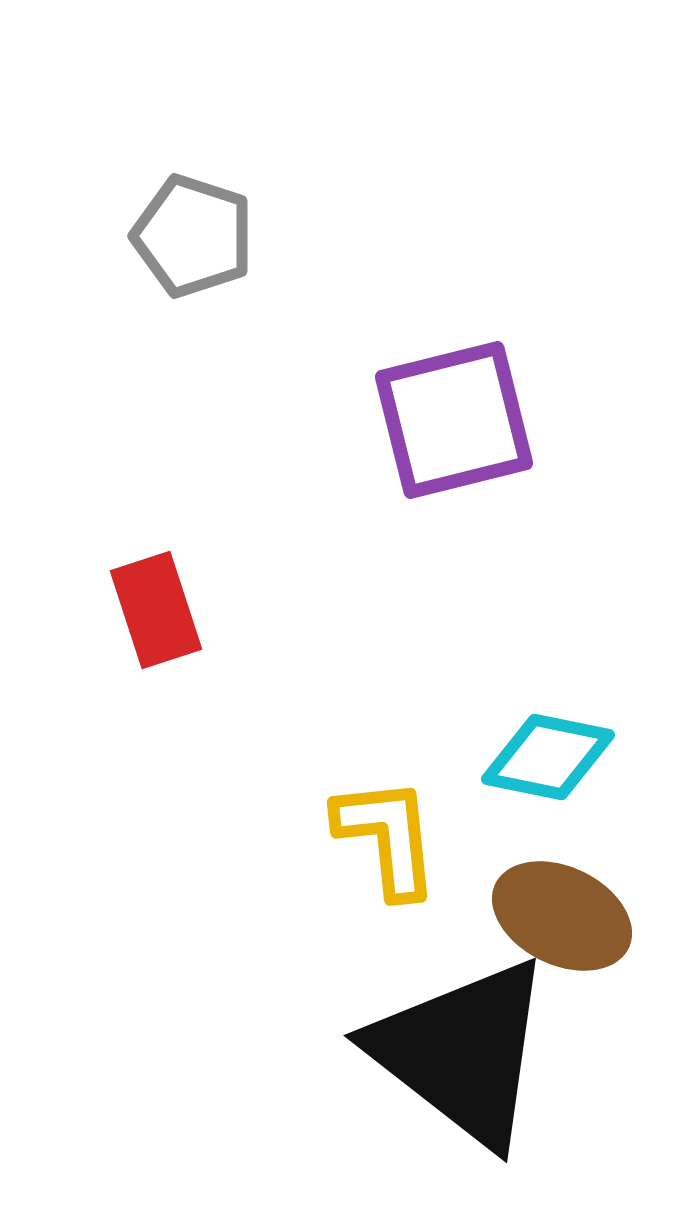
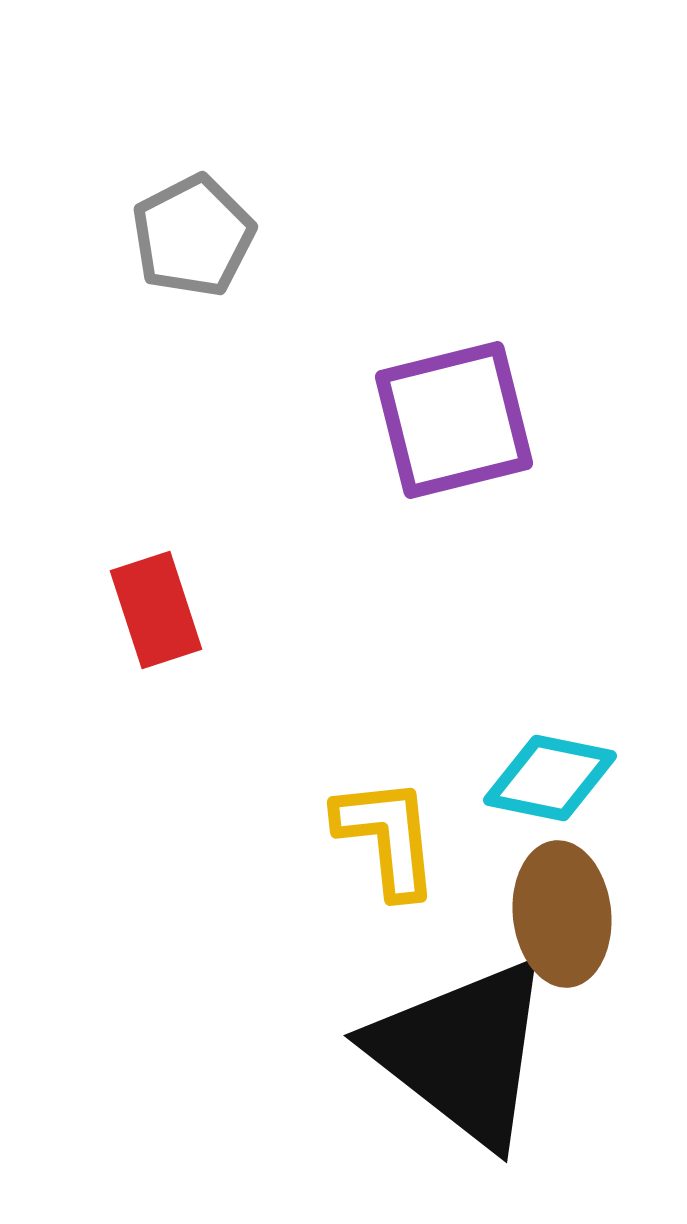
gray pentagon: rotated 27 degrees clockwise
cyan diamond: moved 2 px right, 21 px down
brown ellipse: moved 2 px up; rotated 58 degrees clockwise
